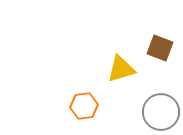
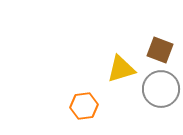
brown square: moved 2 px down
gray circle: moved 23 px up
